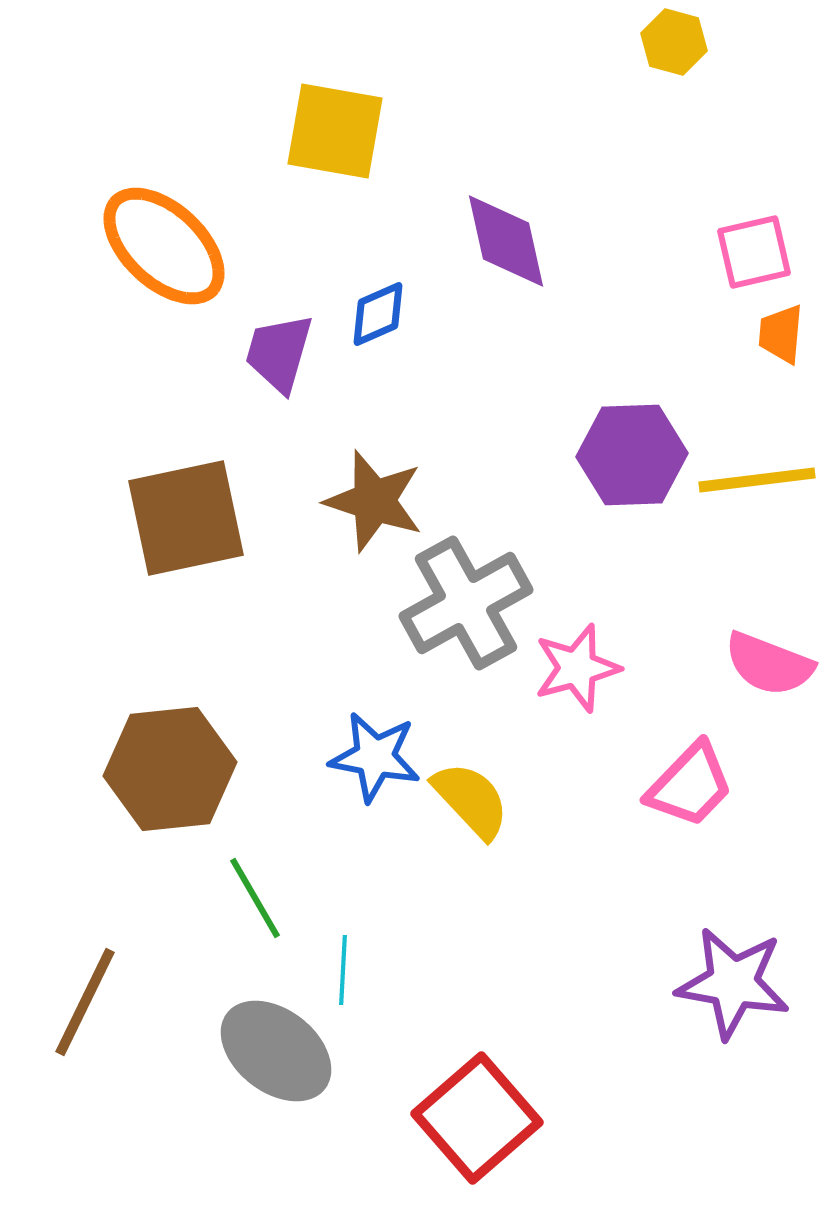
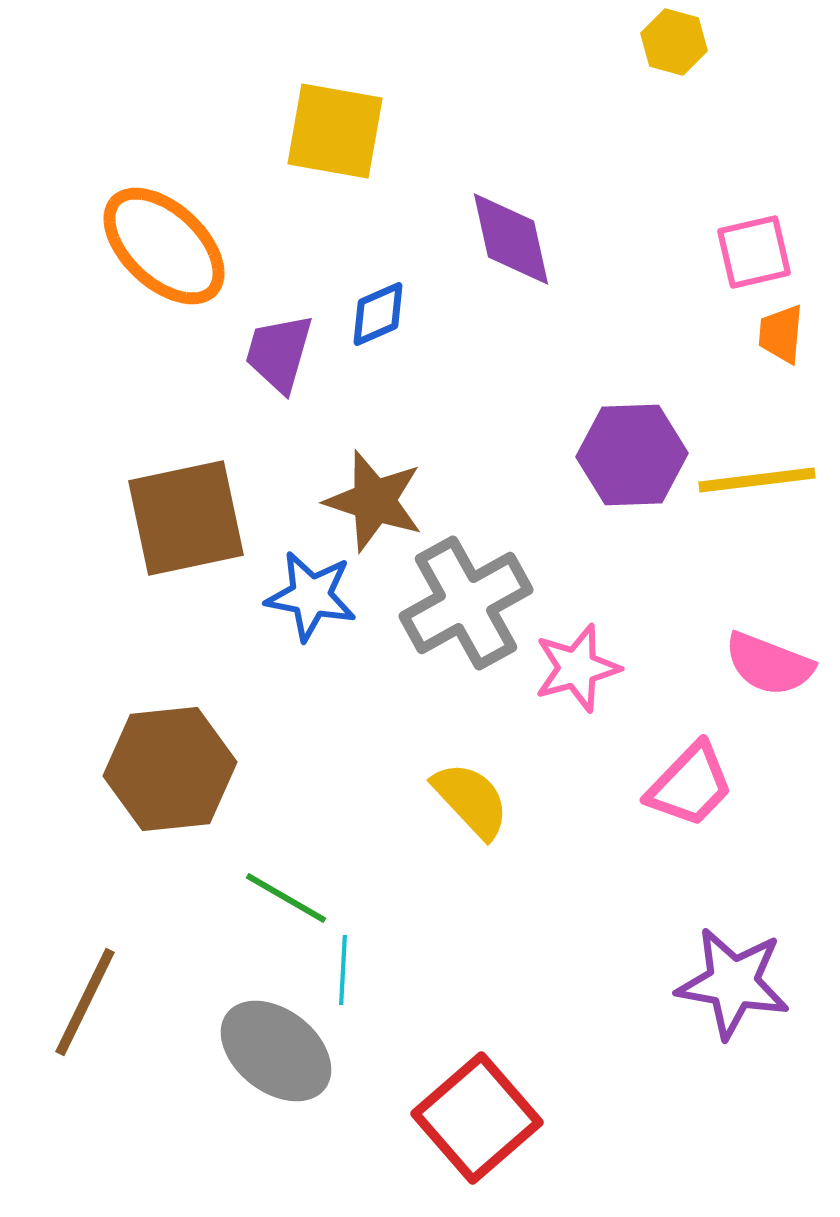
purple diamond: moved 5 px right, 2 px up
blue star: moved 64 px left, 161 px up
green line: moved 31 px right; rotated 30 degrees counterclockwise
